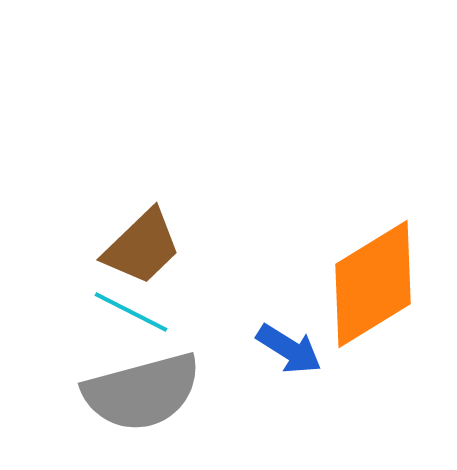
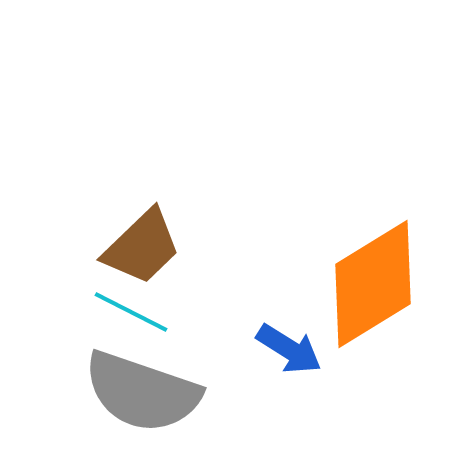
gray semicircle: rotated 34 degrees clockwise
